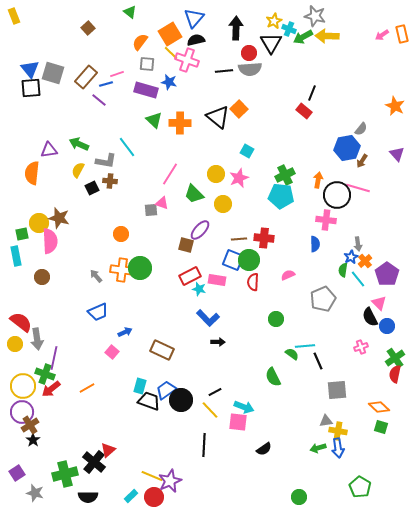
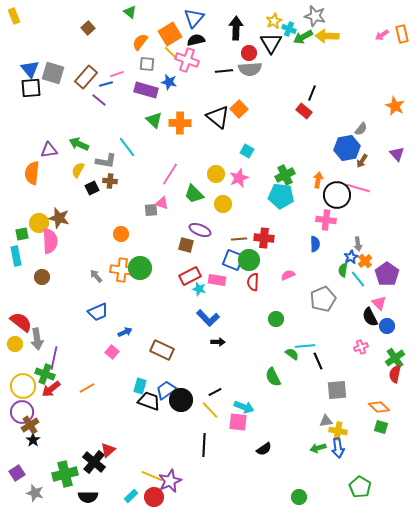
purple ellipse at (200, 230): rotated 70 degrees clockwise
